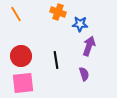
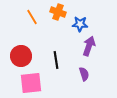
orange line: moved 16 px right, 3 px down
pink square: moved 8 px right
